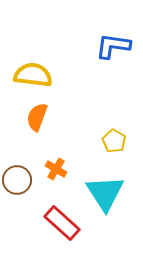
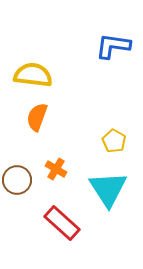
cyan triangle: moved 3 px right, 4 px up
